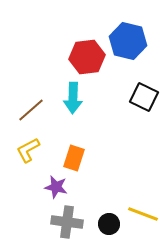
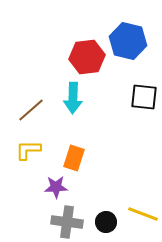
black square: rotated 20 degrees counterclockwise
yellow L-shape: rotated 28 degrees clockwise
purple star: rotated 15 degrees counterclockwise
black circle: moved 3 px left, 2 px up
